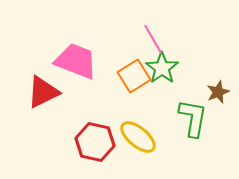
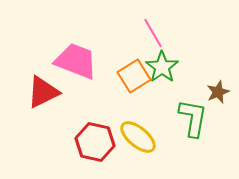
pink line: moved 6 px up
green star: moved 1 px up
